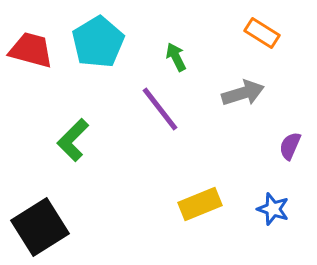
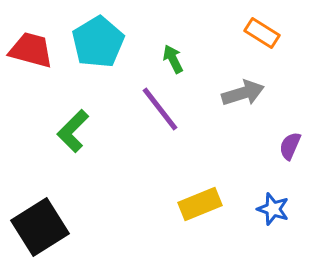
green arrow: moved 3 px left, 2 px down
green L-shape: moved 9 px up
